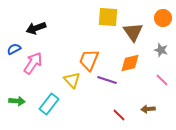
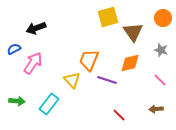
yellow square: rotated 20 degrees counterclockwise
pink line: moved 2 px left
brown arrow: moved 8 px right
